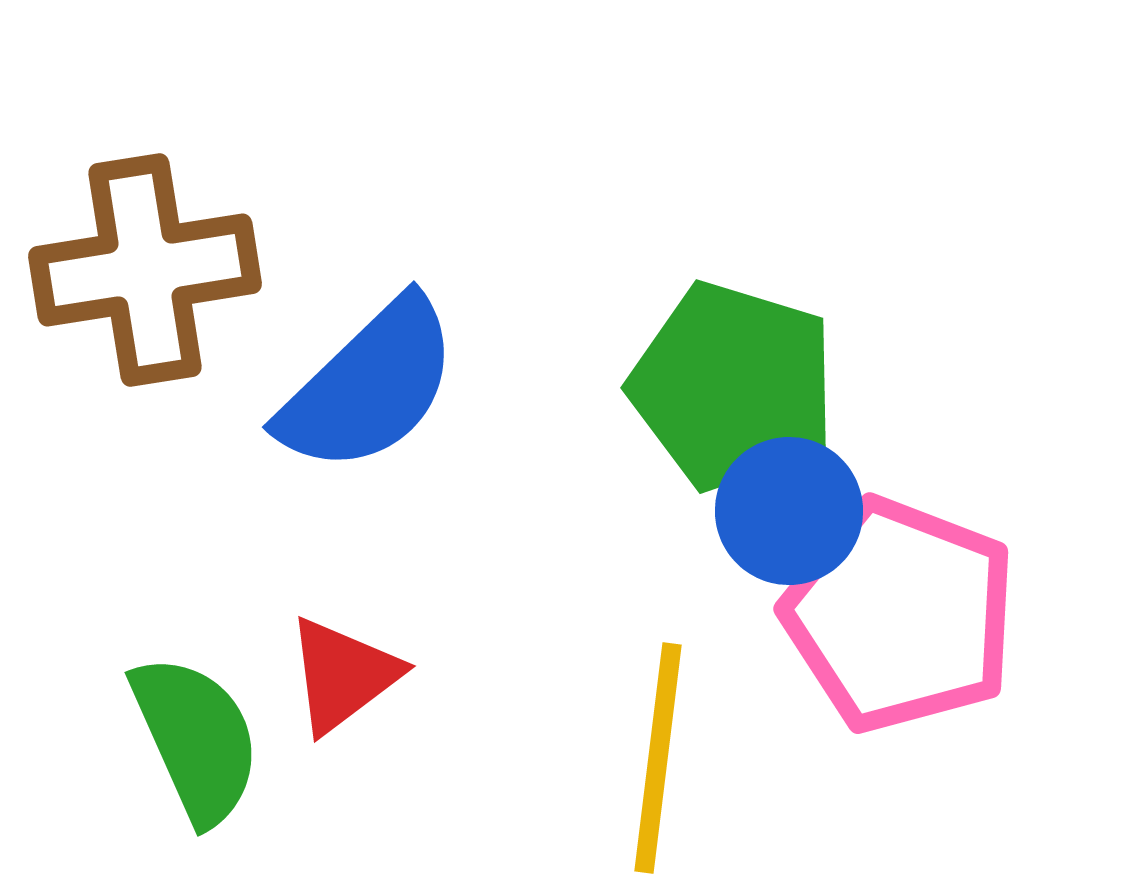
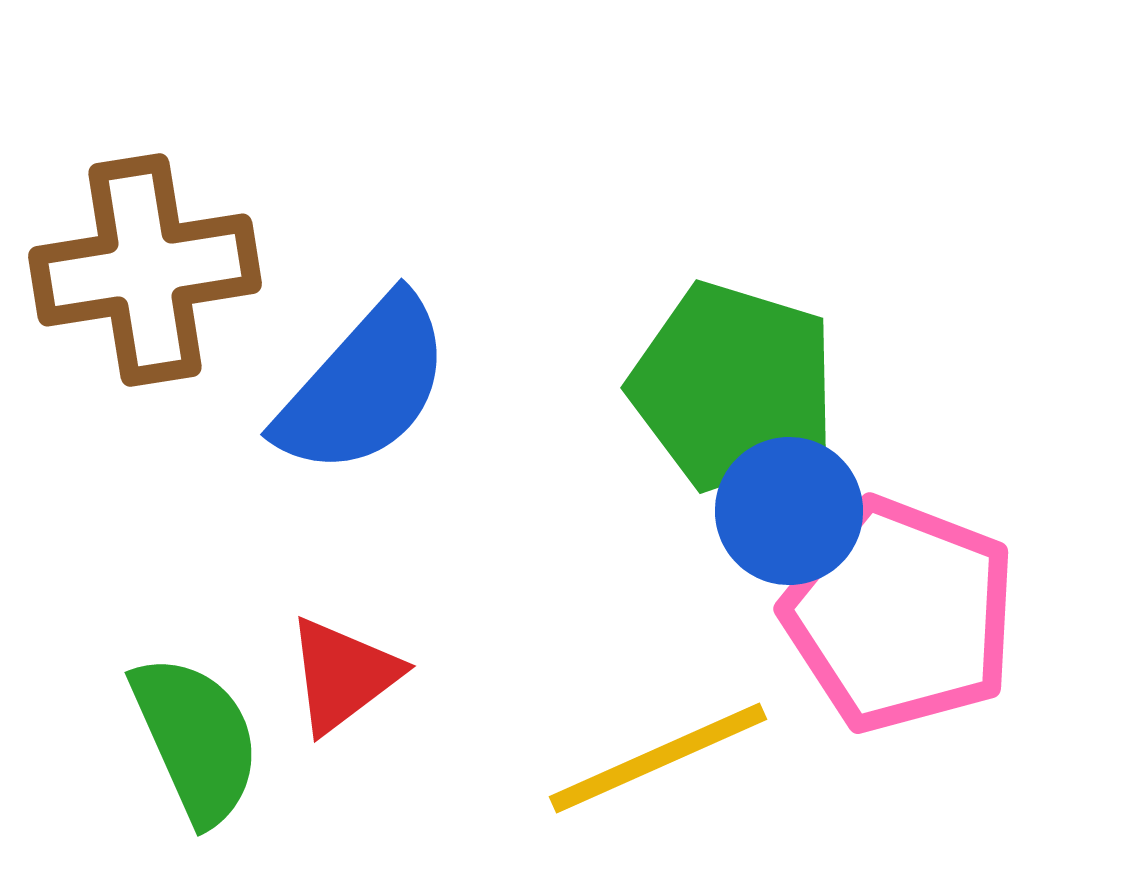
blue semicircle: moved 5 px left; rotated 4 degrees counterclockwise
yellow line: rotated 59 degrees clockwise
